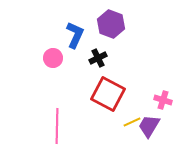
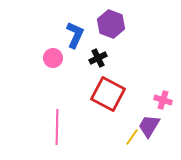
yellow line: moved 15 px down; rotated 30 degrees counterclockwise
pink line: moved 1 px down
